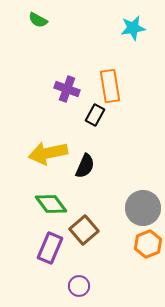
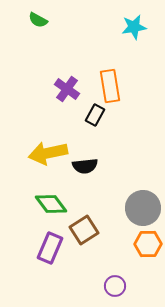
cyan star: moved 1 px right, 1 px up
purple cross: rotated 15 degrees clockwise
black semicircle: rotated 60 degrees clockwise
brown square: rotated 8 degrees clockwise
orange hexagon: rotated 20 degrees clockwise
purple circle: moved 36 px right
